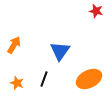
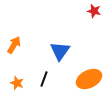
red star: moved 2 px left
